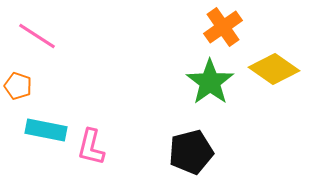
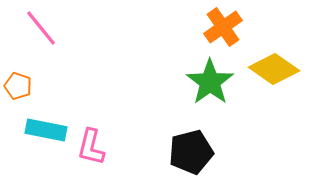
pink line: moved 4 px right, 8 px up; rotated 18 degrees clockwise
